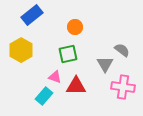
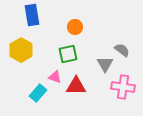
blue rectangle: rotated 60 degrees counterclockwise
cyan rectangle: moved 6 px left, 3 px up
